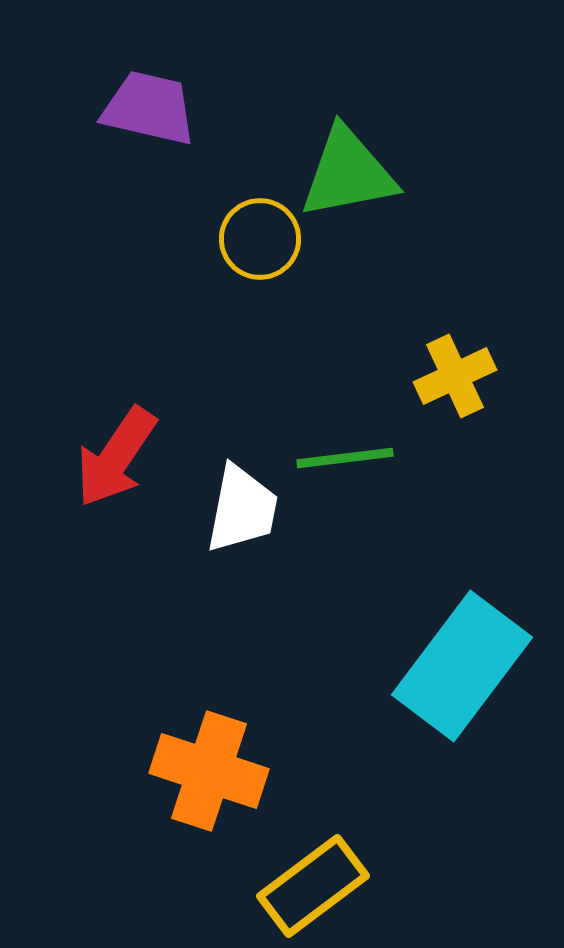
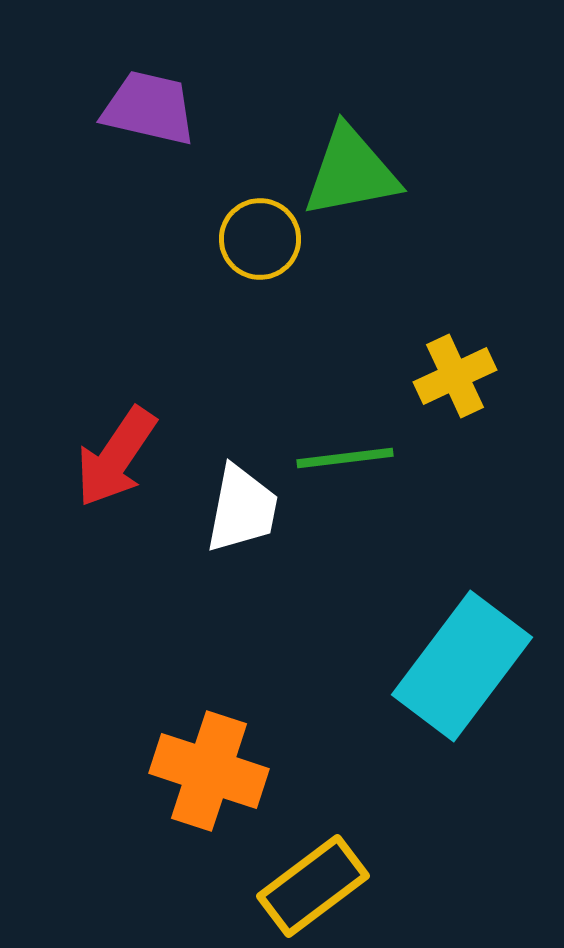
green triangle: moved 3 px right, 1 px up
